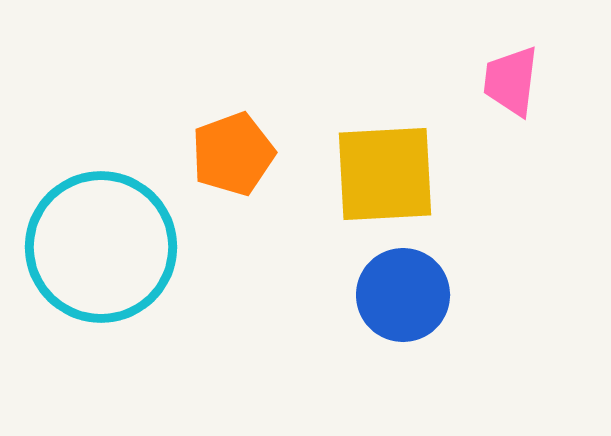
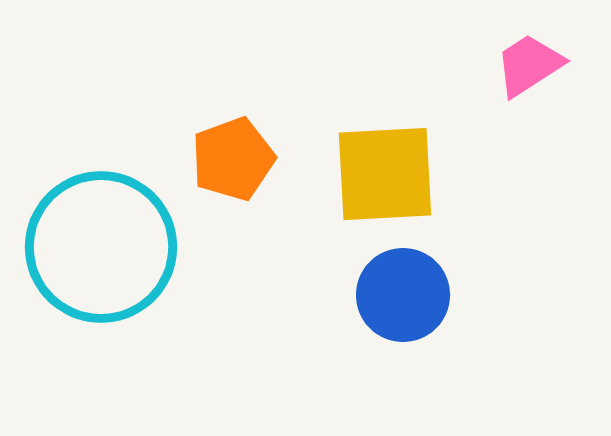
pink trapezoid: moved 18 px right, 16 px up; rotated 50 degrees clockwise
orange pentagon: moved 5 px down
